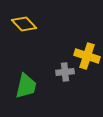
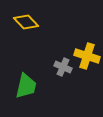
yellow diamond: moved 2 px right, 2 px up
gray cross: moved 2 px left, 5 px up; rotated 30 degrees clockwise
